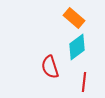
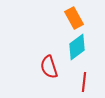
orange rectangle: rotated 20 degrees clockwise
red semicircle: moved 1 px left
